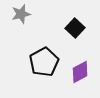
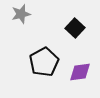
purple diamond: rotated 20 degrees clockwise
